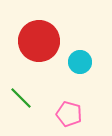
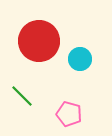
cyan circle: moved 3 px up
green line: moved 1 px right, 2 px up
